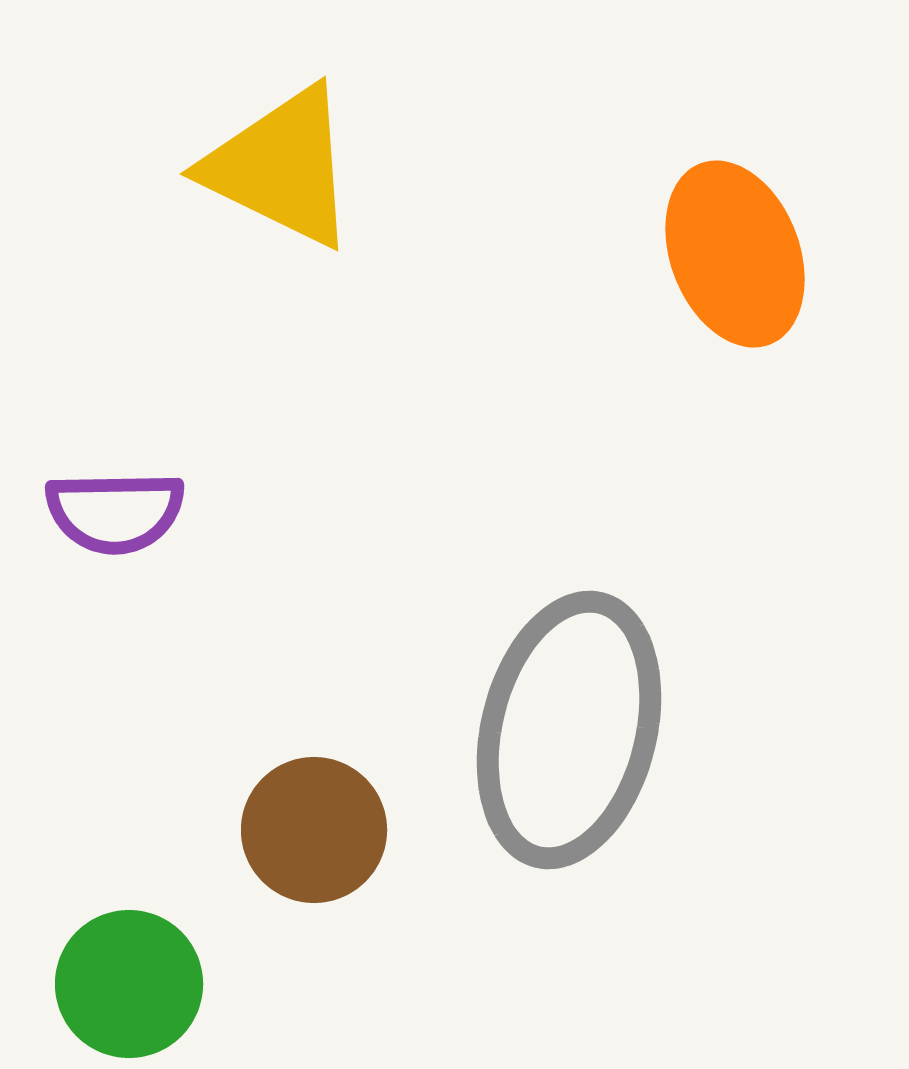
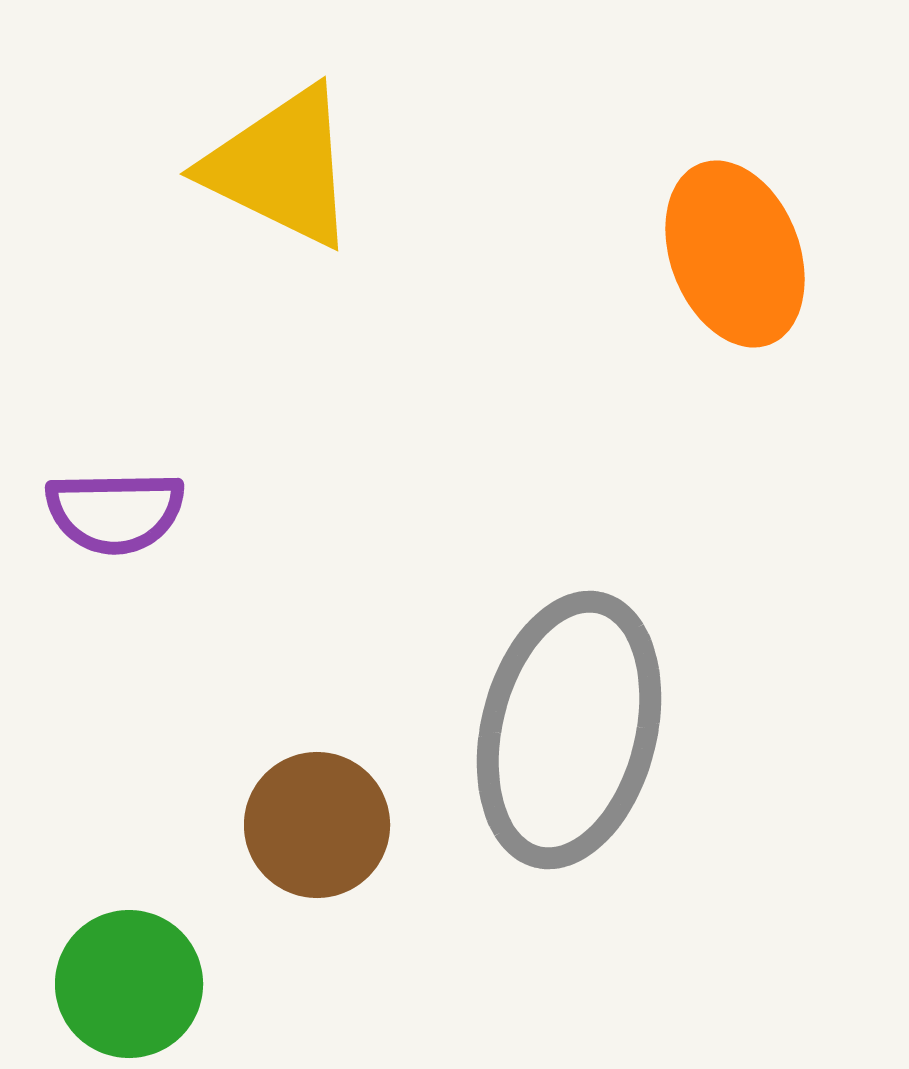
brown circle: moved 3 px right, 5 px up
